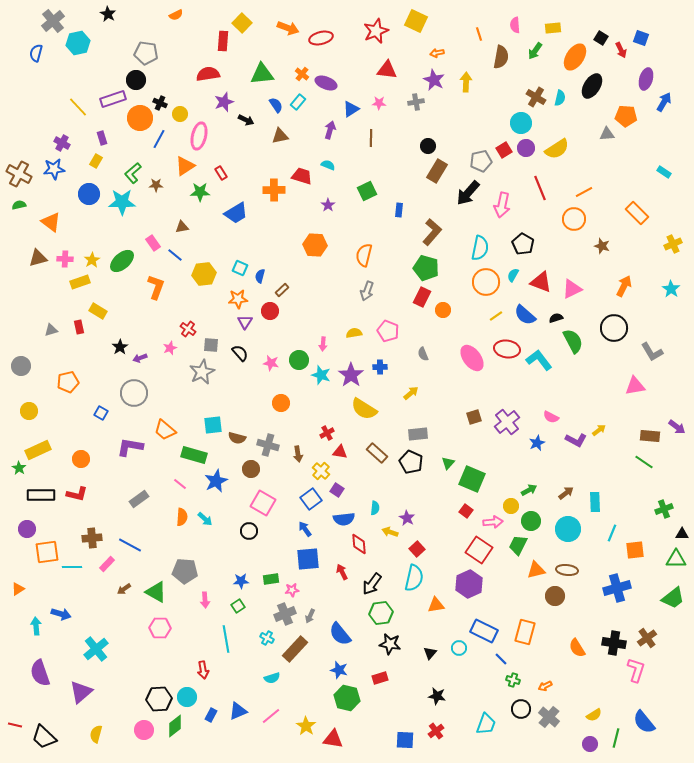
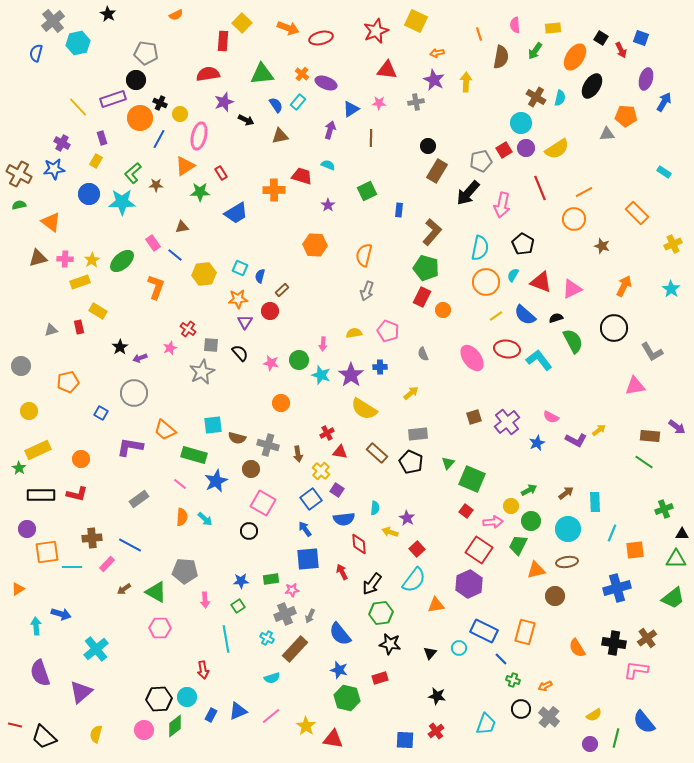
brown ellipse at (567, 570): moved 8 px up; rotated 15 degrees counterclockwise
cyan semicircle at (414, 578): moved 2 px down; rotated 24 degrees clockwise
pink L-shape at (636, 670): rotated 100 degrees counterclockwise
